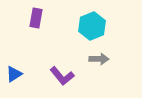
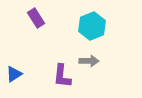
purple rectangle: rotated 42 degrees counterclockwise
gray arrow: moved 10 px left, 2 px down
purple L-shape: rotated 45 degrees clockwise
